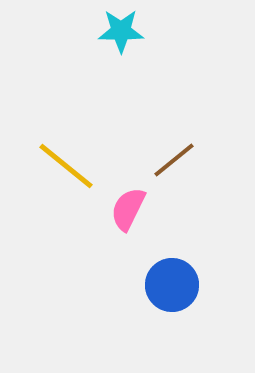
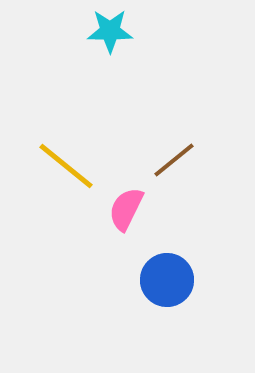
cyan star: moved 11 px left
pink semicircle: moved 2 px left
blue circle: moved 5 px left, 5 px up
